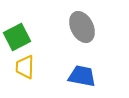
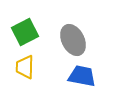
gray ellipse: moved 9 px left, 13 px down
green square: moved 8 px right, 5 px up
